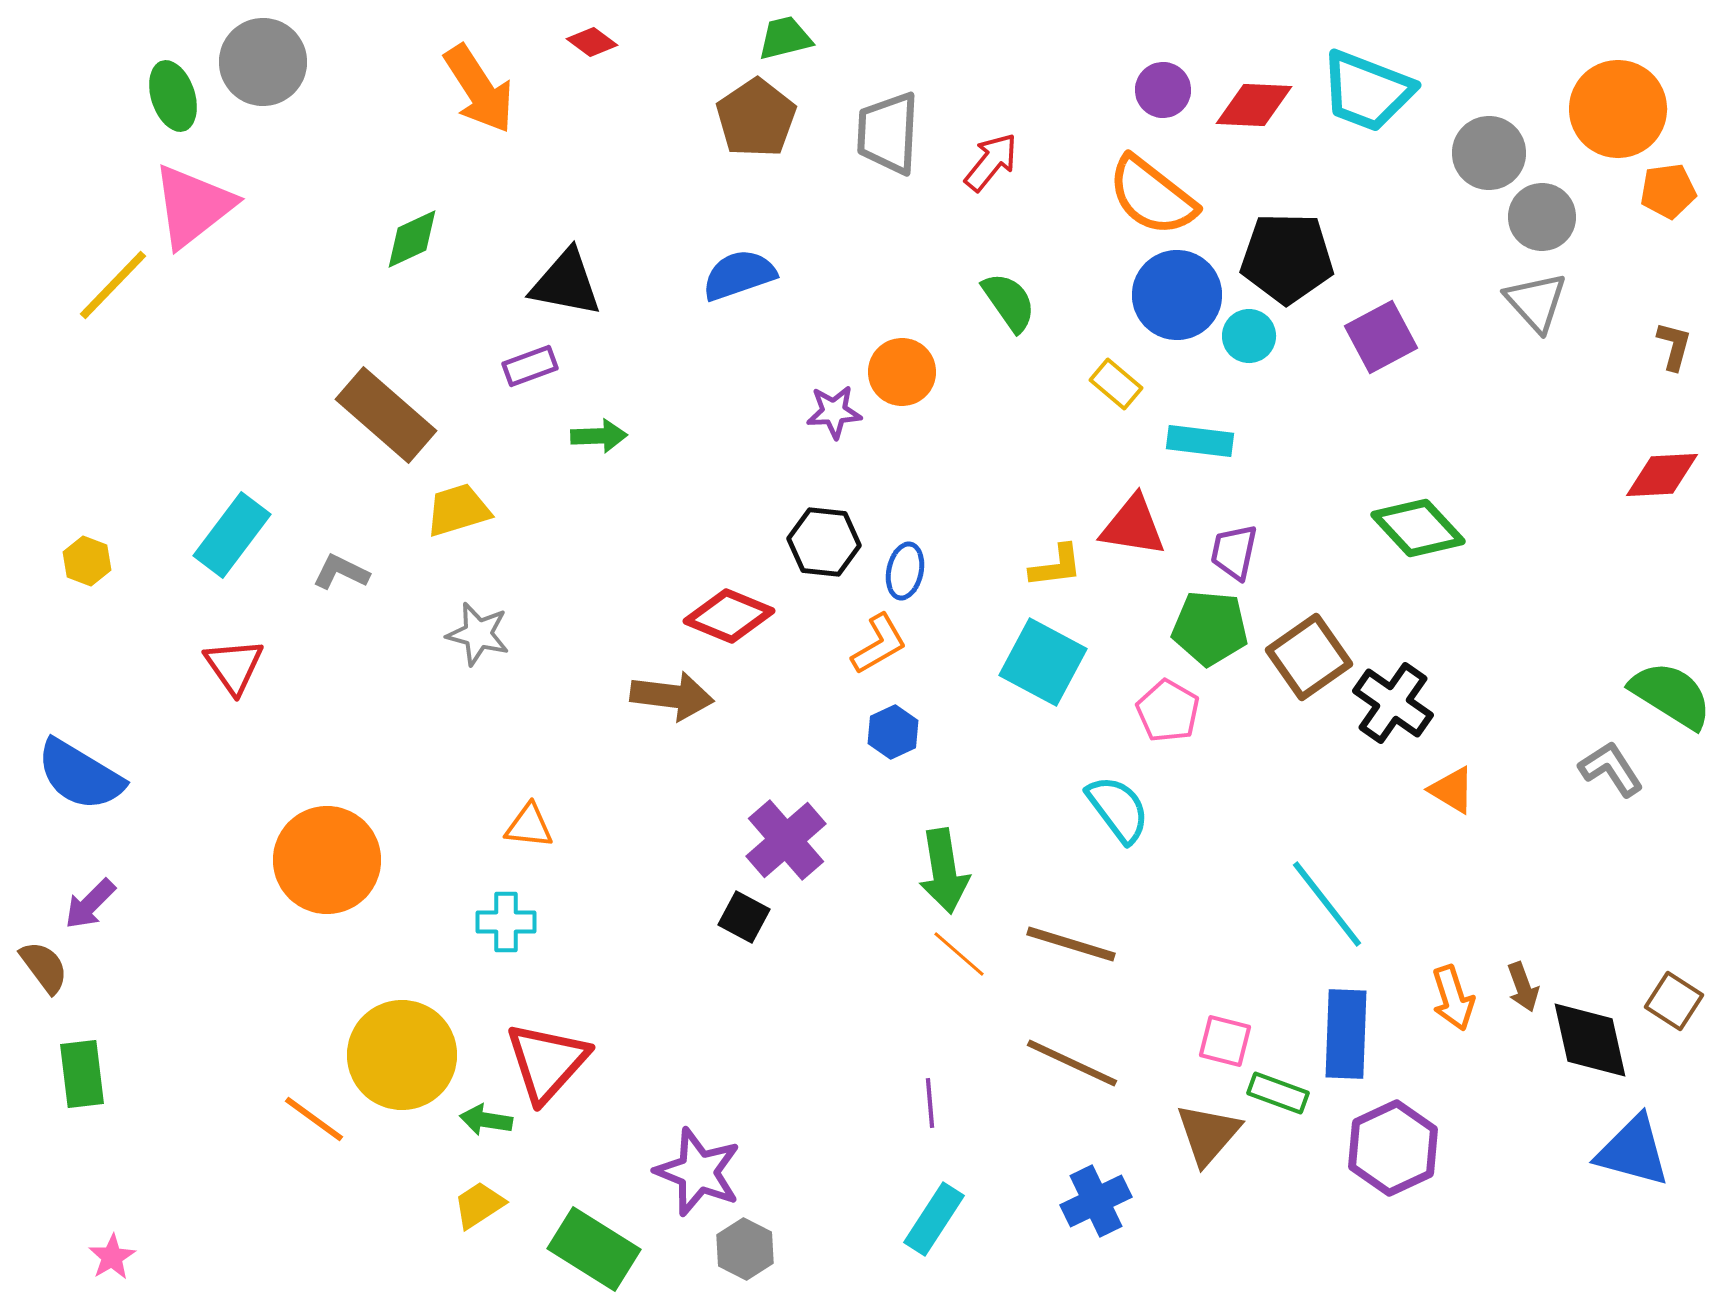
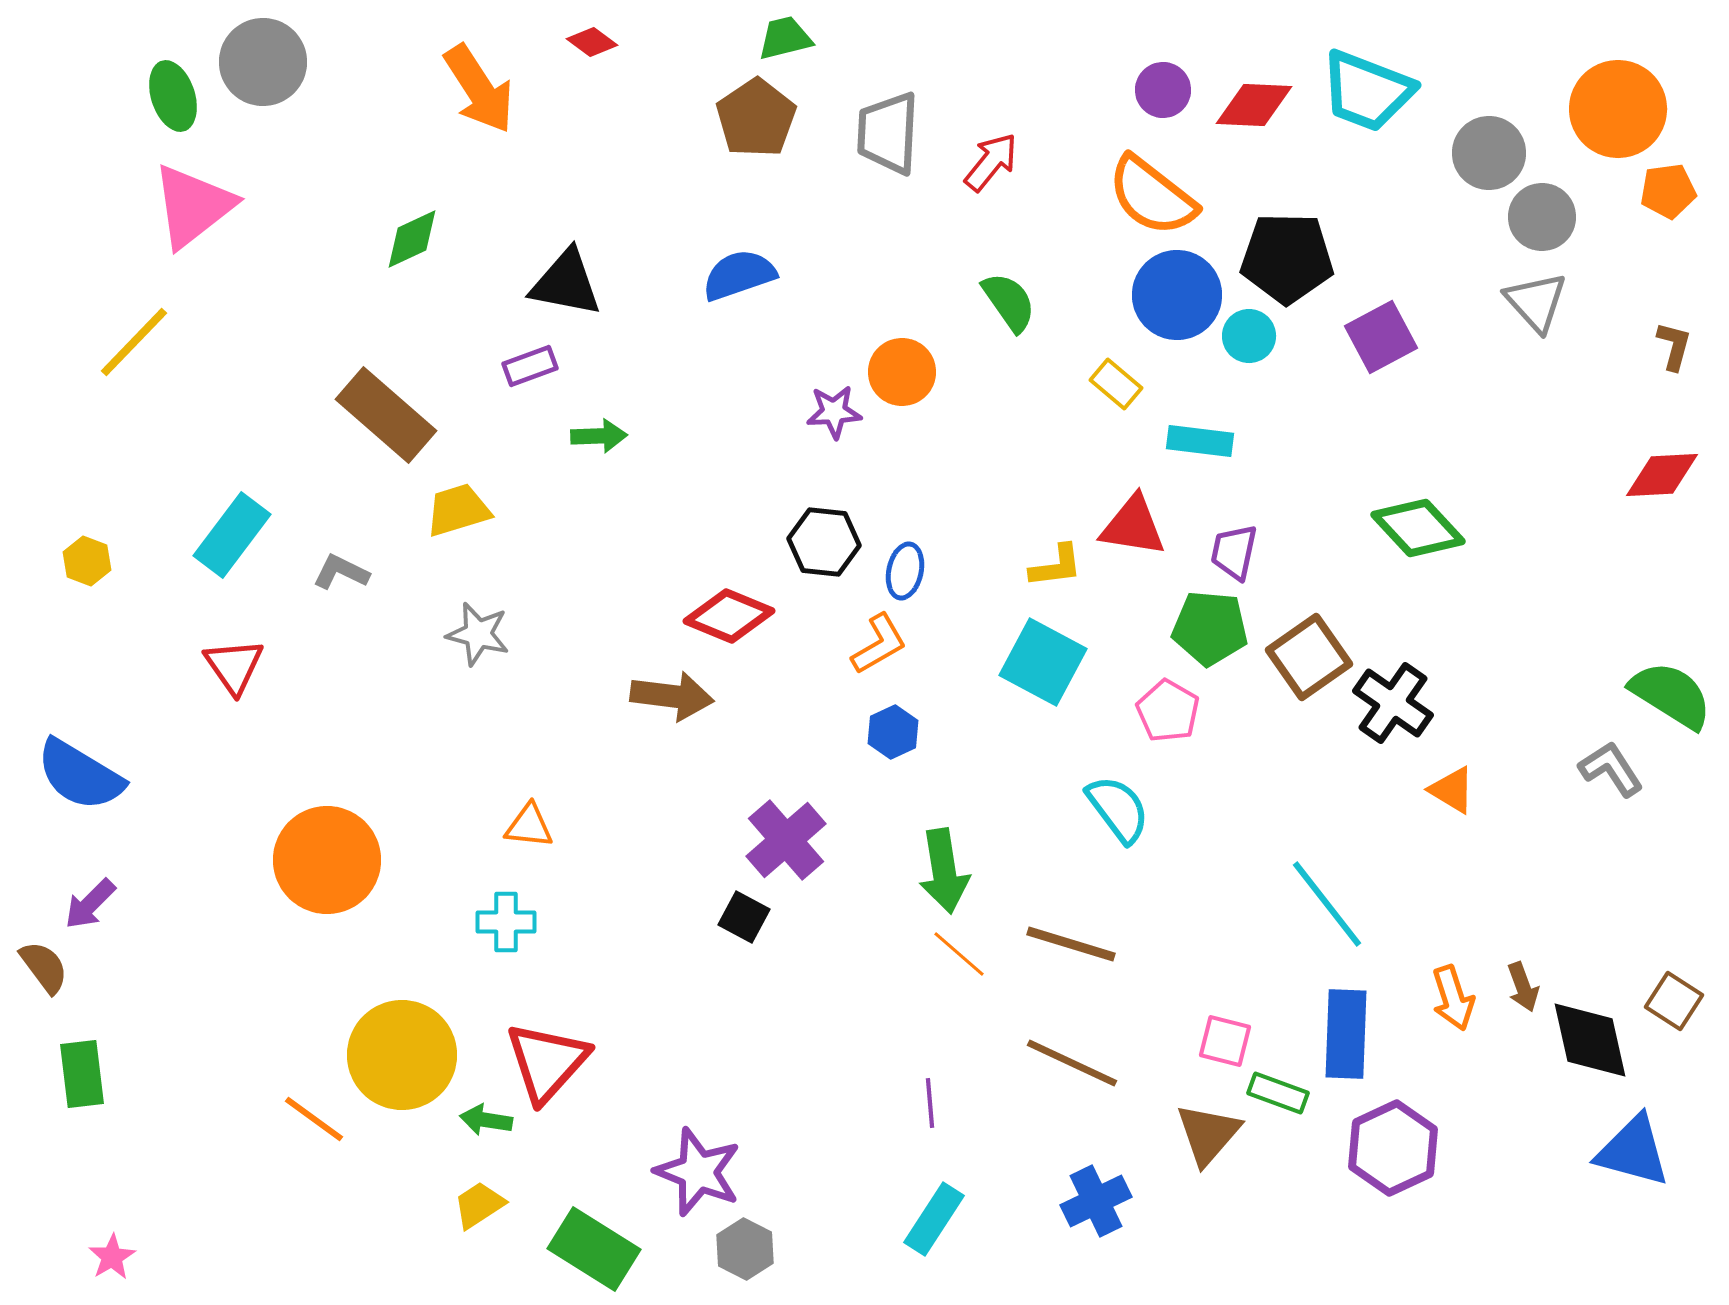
yellow line at (113, 285): moved 21 px right, 57 px down
